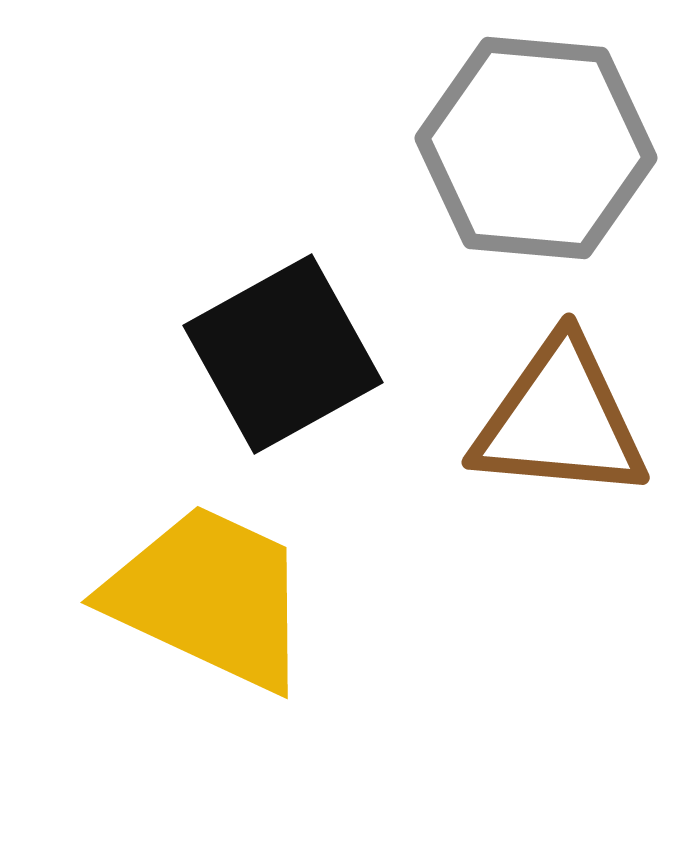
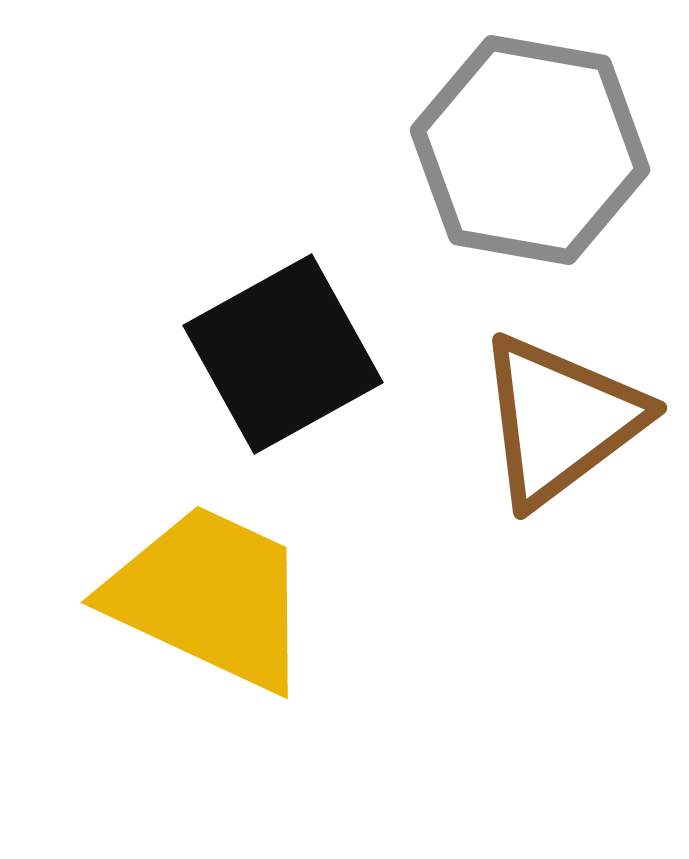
gray hexagon: moved 6 px left, 2 px down; rotated 5 degrees clockwise
brown triangle: rotated 42 degrees counterclockwise
